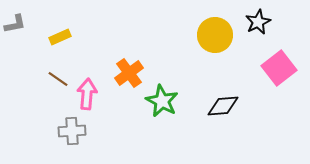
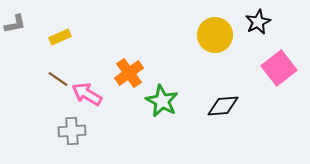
pink arrow: rotated 64 degrees counterclockwise
